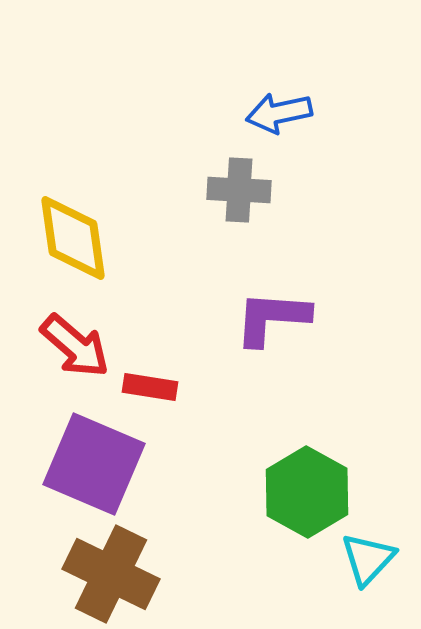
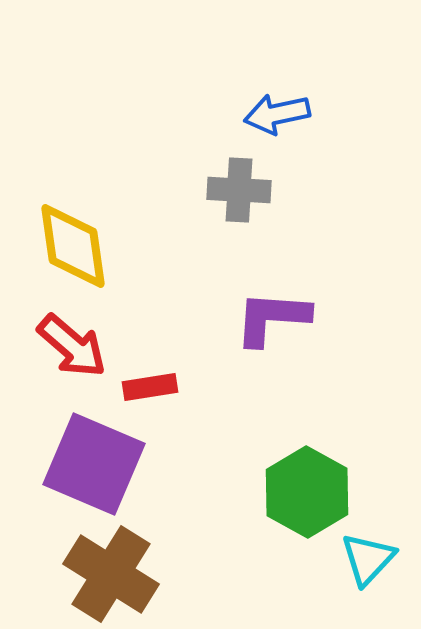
blue arrow: moved 2 px left, 1 px down
yellow diamond: moved 8 px down
red arrow: moved 3 px left
red rectangle: rotated 18 degrees counterclockwise
brown cross: rotated 6 degrees clockwise
